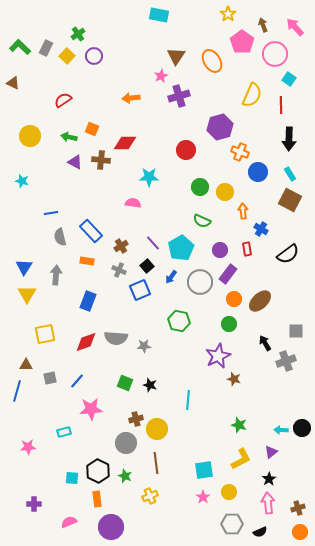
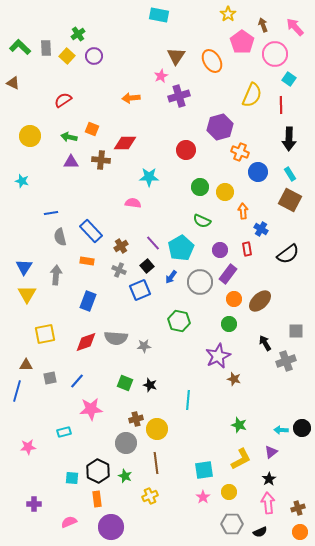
gray rectangle at (46, 48): rotated 28 degrees counterclockwise
purple triangle at (75, 162): moved 4 px left; rotated 28 degrees counterclockwise
